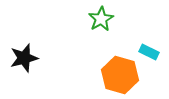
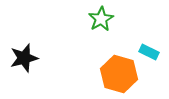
orange hexagon: moved 1 px left, 1 px up
